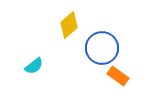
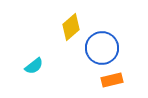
yellow diamond: moved 2 px right, 2 px down
orange rectangle: moved 6 px left, 4 px down; rotated 50 degrees counterclockwise
